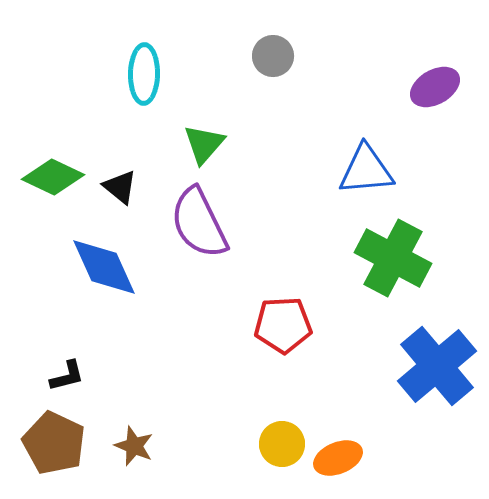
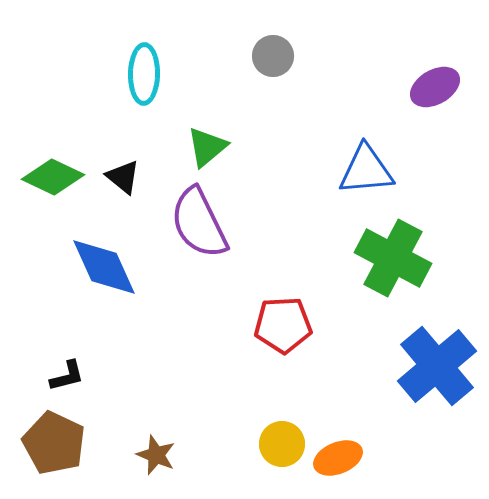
green triangle: moved 3 px right, 3 px down; rotated 9 degrees clockwise
black triangle: moved 3 px right, 10 px up
brown star: moved 22 px right, 9 px down
